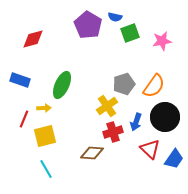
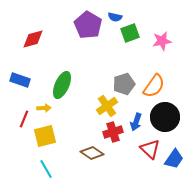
brown diamond: rotated 30 degrees clockwise
